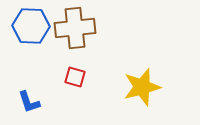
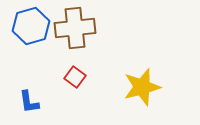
blue hexagon: rotated 18 degrees counterclockwise
red square: rotated 20 degrees clockwise
blue L-shape: rotated 10 degrees clockwise
